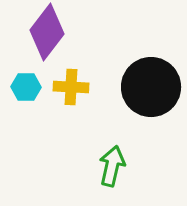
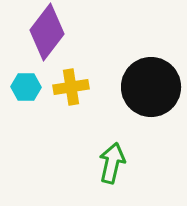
yellow cross: rotated 12 degrees counterclockwise
green arrow: moved 3 px up
